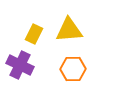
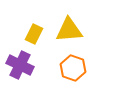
orange hexagon: moved 1 px up; rotated 20 degrees clockwise
